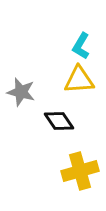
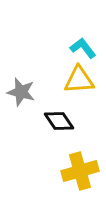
cyan L-shape: moved 2 px right, 2 px down; rotated 112 degrees clockwise
